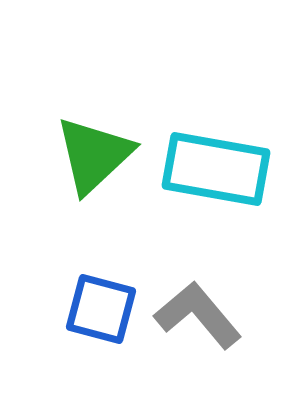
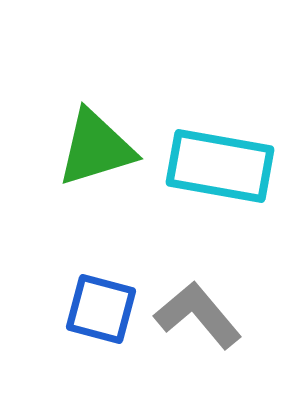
green triangle: moved 2 px right, 7 px up; rotated 26 degrees clockwise
cyan rectangle: moved 4 px right, 3 px up
